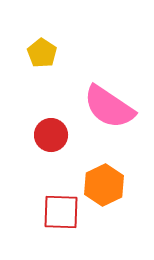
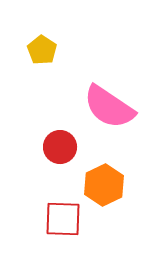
yellow pentagon: moved 3 px up
red circle: moved 9 px right, 12 px down
red square: moved 2 px right, 7 px down
